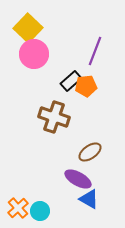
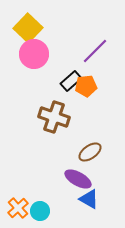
purple line: rotated 24 degrees clockwise
